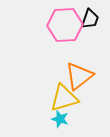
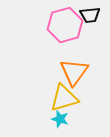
black trapezoid: moved 4 px up; rotated 65 degrees clockwise
pink hexagon: rotated 12 degrees counterclockwise
orange triangle: moved 5 px left, 4 px up; rotated 16 degrees counterclockwise
